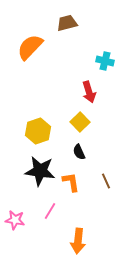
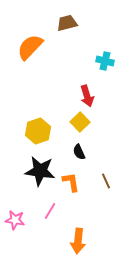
red arrow: moved 2 px left, 4 px down
